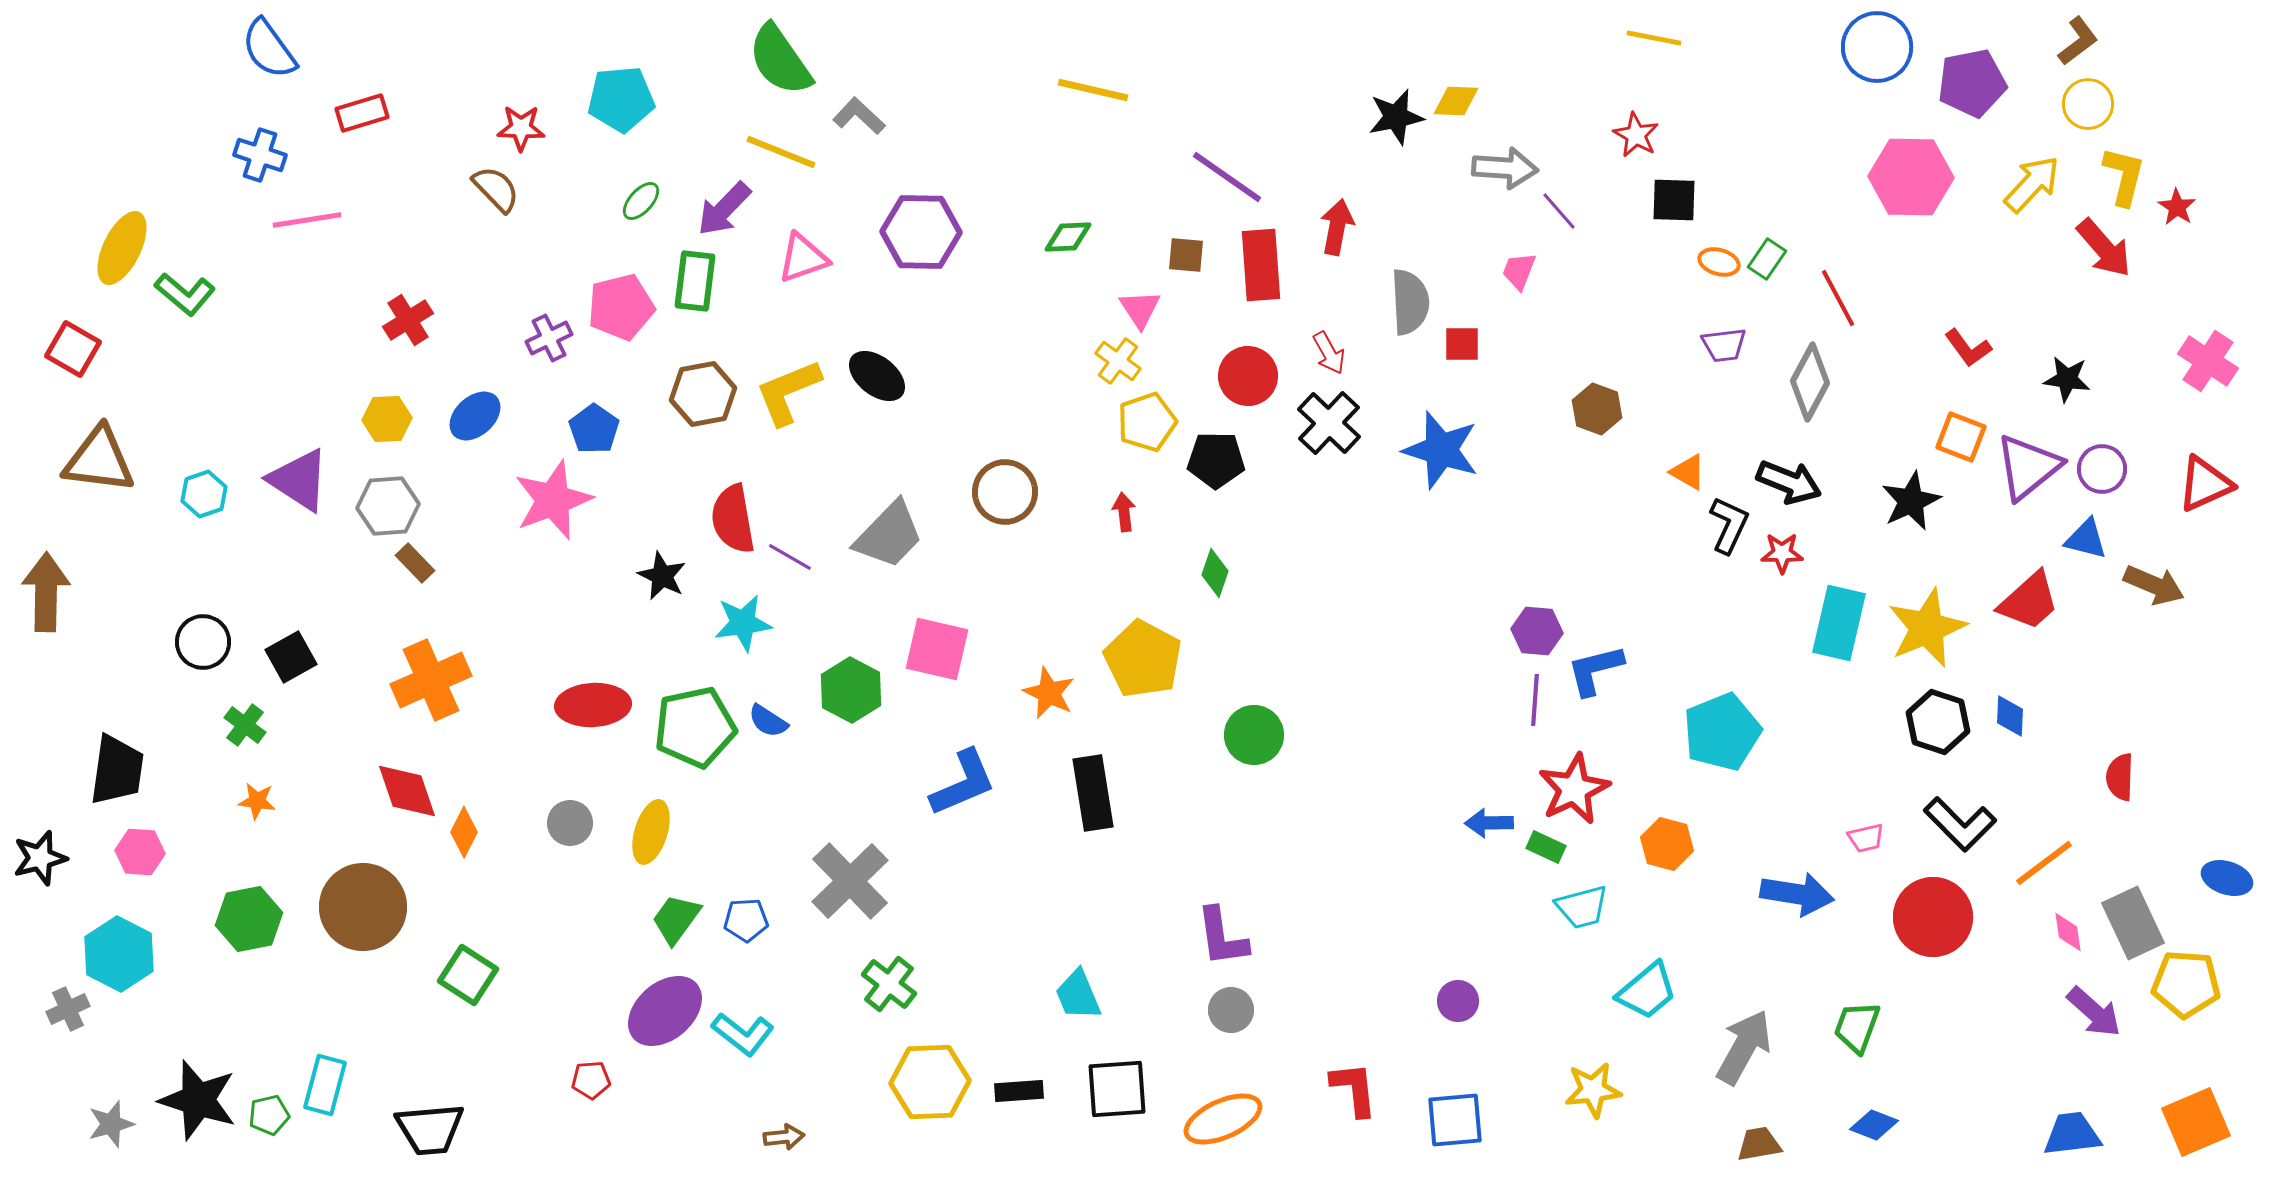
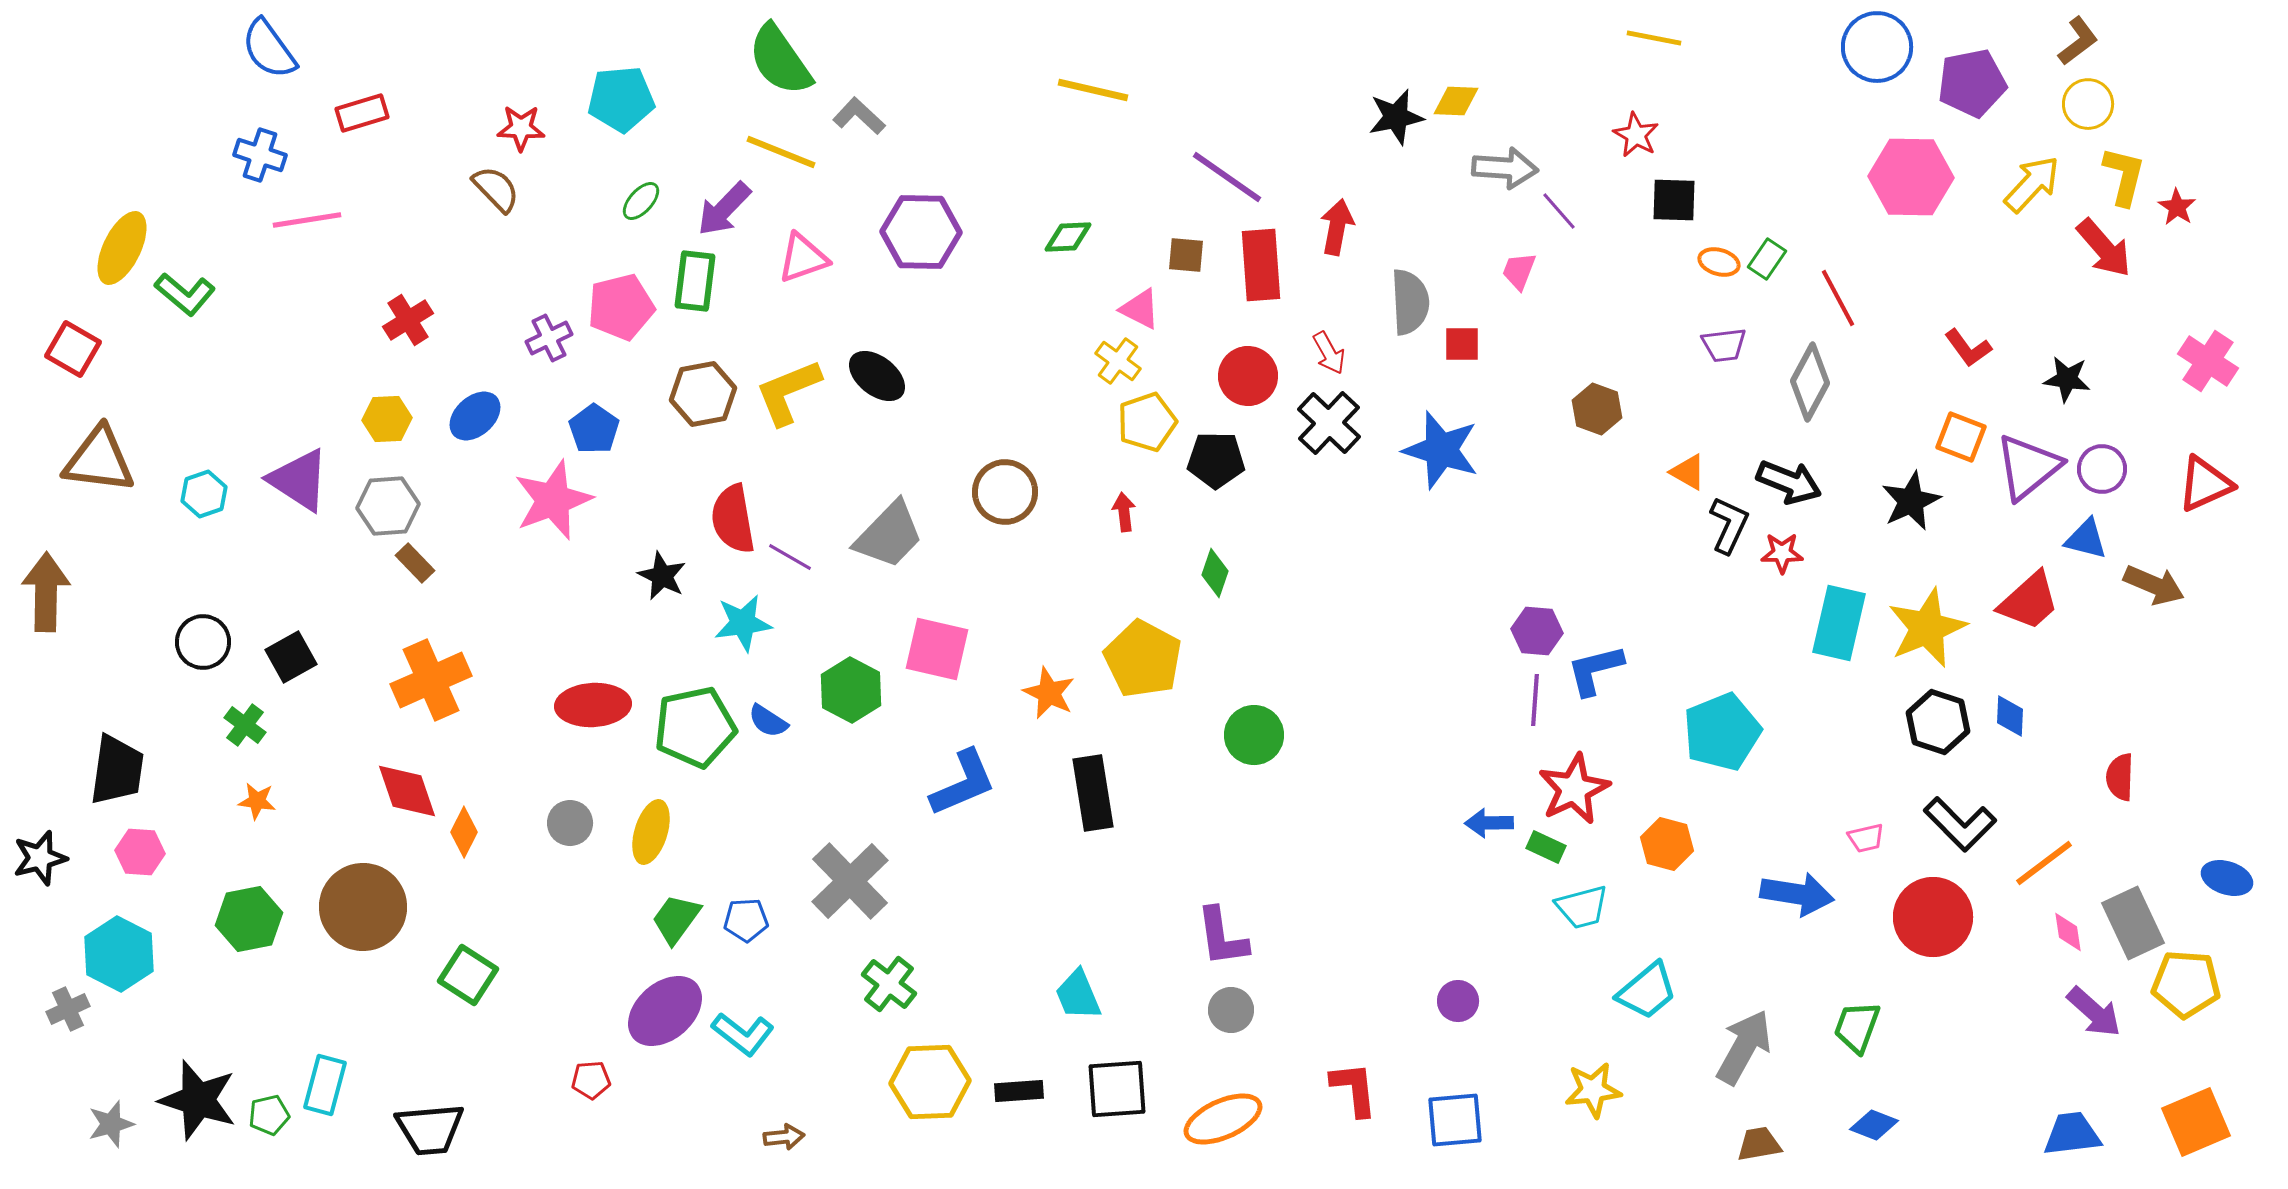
pink triangle at (1140, 309): rotated 30 degrees counterclockwise
